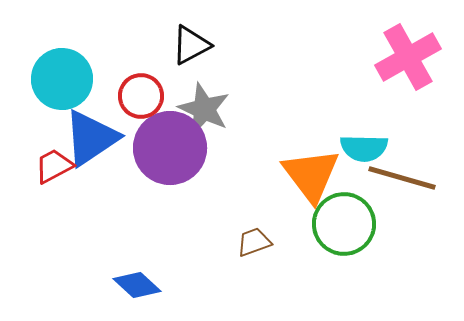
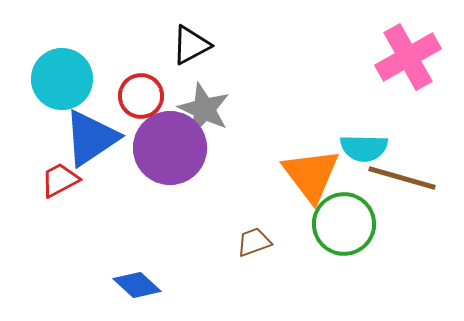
red trapezoid: moved 6 px right, 14 px down
